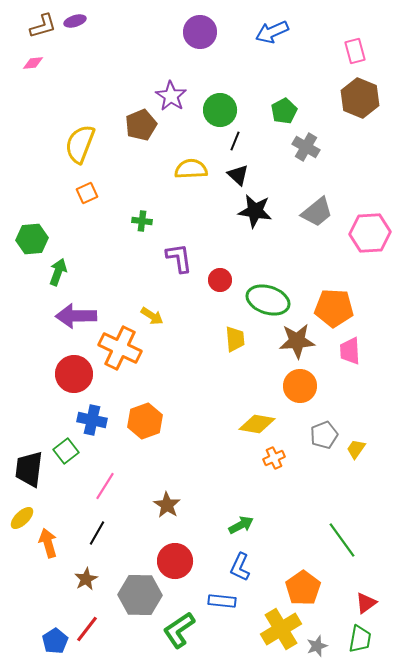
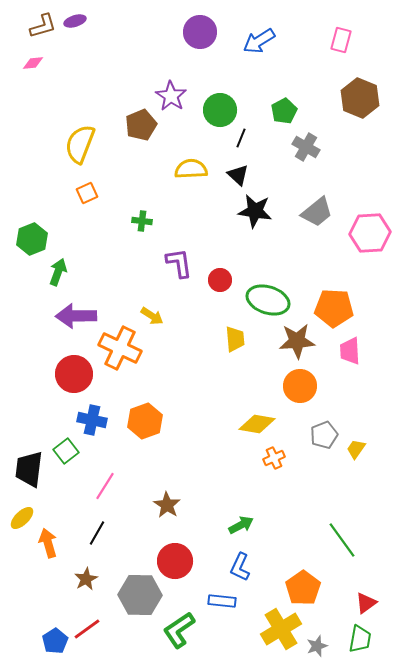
blue arrow at (272, 32): moved 13 px left, 9 px down; rotated 8 degrees counterclockwise
pink rectangle at (355, 51): moved 14 px left, 11 px up; rotated 30 degrees clockwise
black line at (235, 141): moved 6 px right, 3 px up
green hexagon at (32, 239): rotated 16 degrees counterclockwise
purple L-shape at (179, 258): moved 5 px down
red line at (87, 629): rotated 16 degrees clockwise
